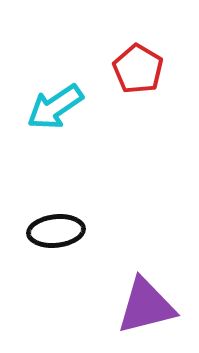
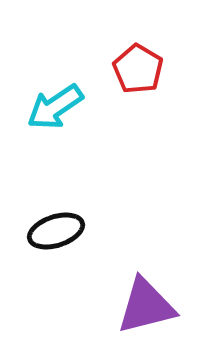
black ellipse: rotated 12 degrees counterclockwise
